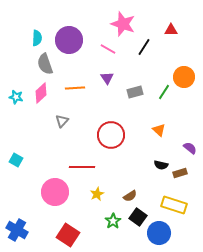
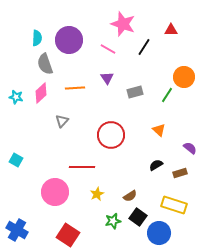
green line: moved 3 px right, 3 px down
black semicircle: moved 5 px left; rotated 136 degrees clockwise
green star: rotated 21 degrees clockwise
